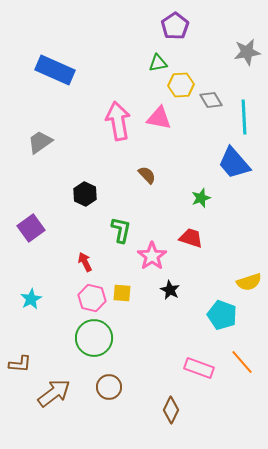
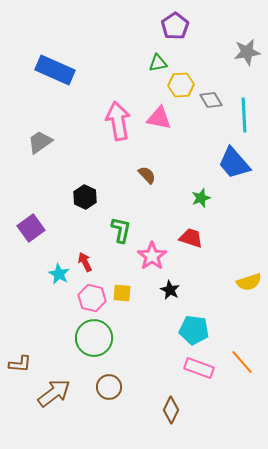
cyan line: moved 2 px up
black hexagon: moved 3 px down
cyan star: moved 28 px right, 25 px up; rotated 15 degrees counterclockwise
cyan pentagon: moved 28 px left, 15 px down; rotated 12 degrees counterclockwise
